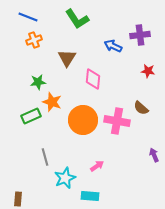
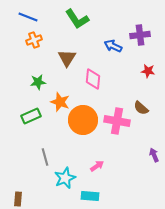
orange star: moved 8 px right
